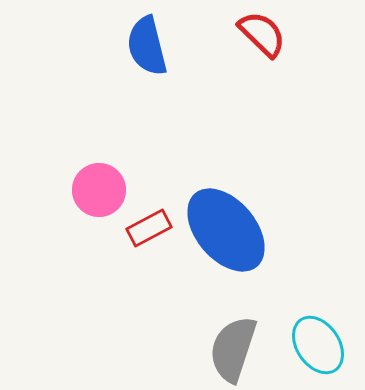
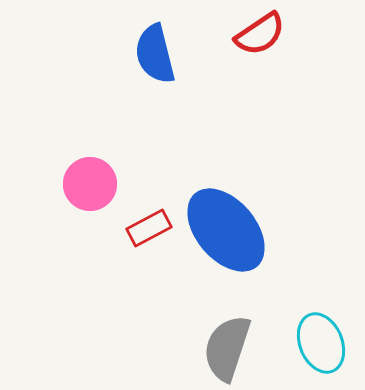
red semicircle: moved 2 px left; rotated 102 degrees clockwise
blue semicircle: moved 8 px right, 8 px down
pink circle: moved 9 px left, 6 px up
cyan ellipse: moved 3 px right, 2 px up; rotated 12 degrees clockwise
gray semicircle: moved 6 px left, 1 px up
